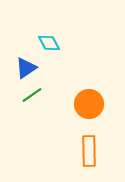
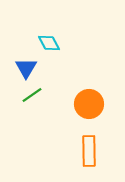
blue triangle: rotated 25 degrees counterclockwise
